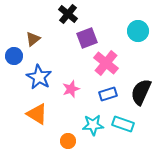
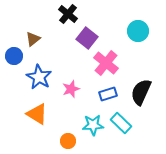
purple square: rotated 30 degrees counterclockwise
cyan rectangle: moved 2 px left, 1 px up; rotated 25 degrees clockwise
